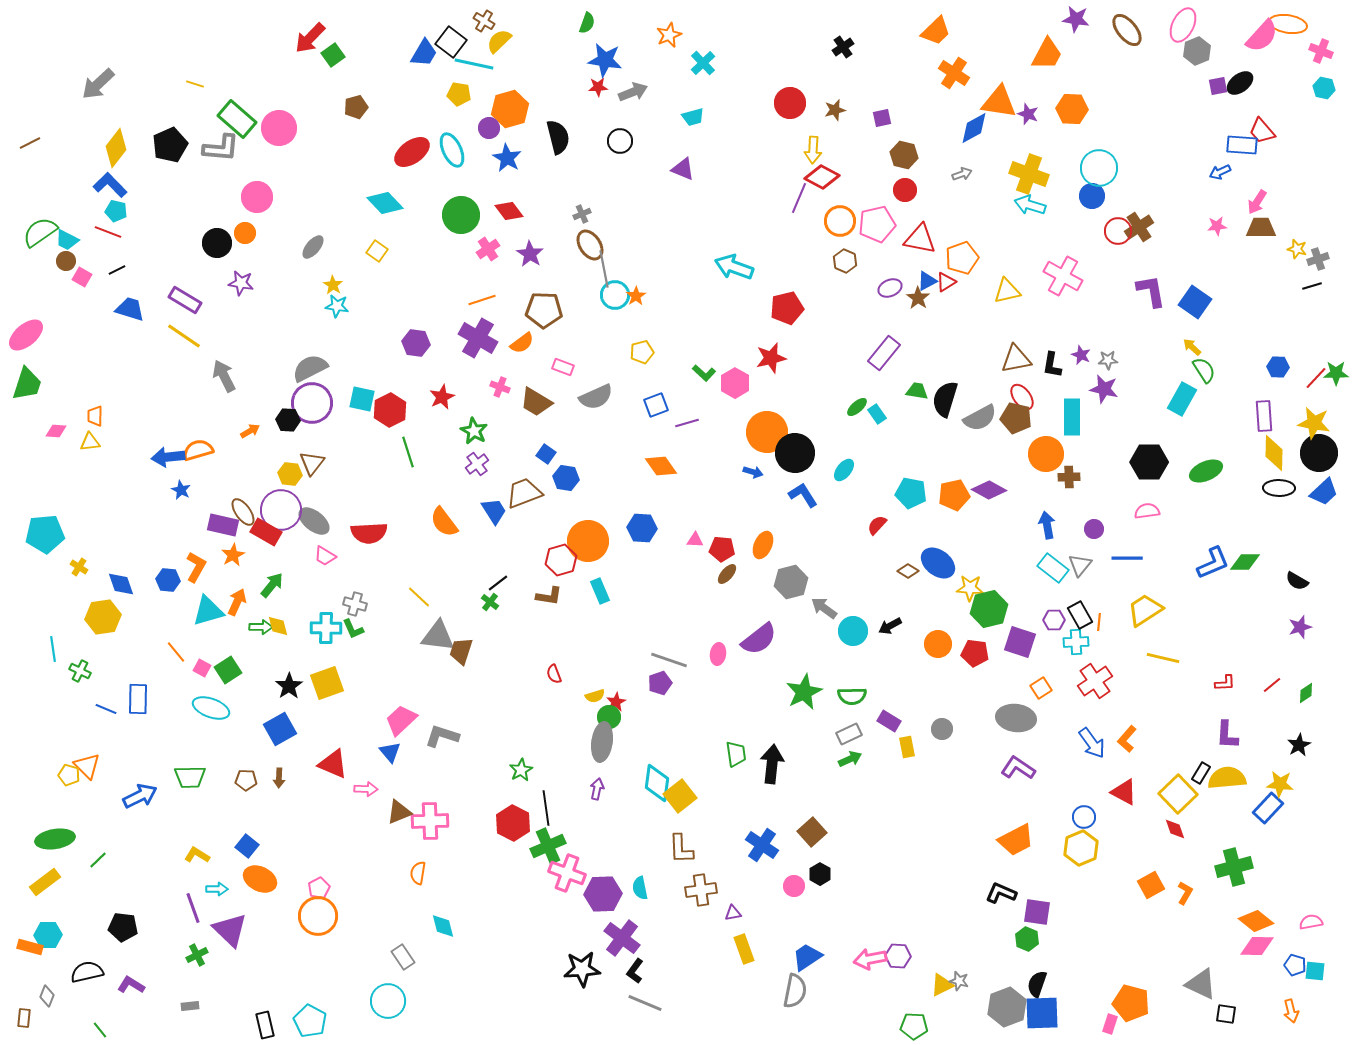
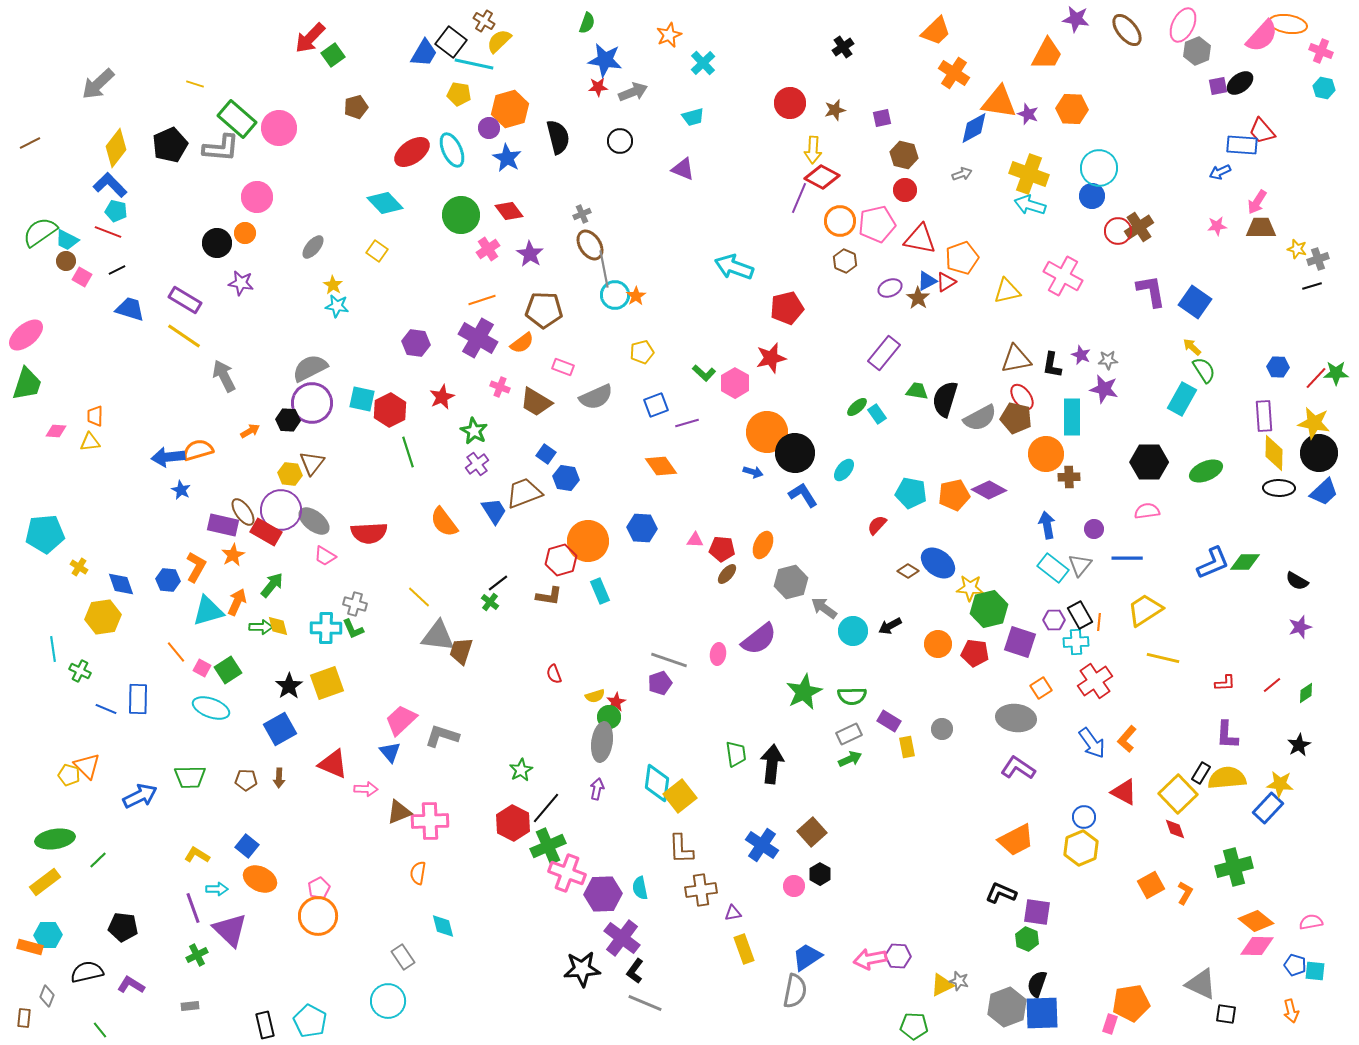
black line at (546, 808): rotated 48 degrees clockwise
orange pentagon at (1131, 1003): rotated 24 degrees counterclockwise
